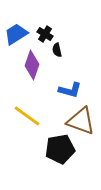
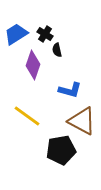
purple diamond: moved 1 px right
brown triangle: moved 1 px right; rotated 8 degrees clockwise
black pentagon: moved 1 px right, 1 px down
